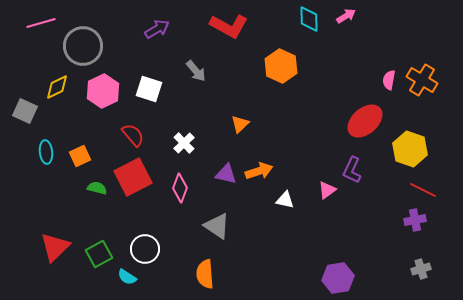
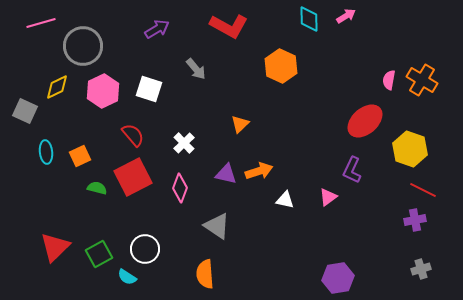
gray arrow: moved 2 px up
pink triangle: moved 1 px right, 7 px down
